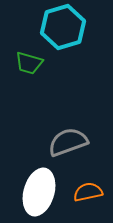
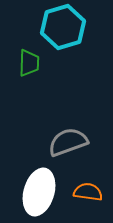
green trapezoid: rotated 104 degrees counterclockwise
orange semicircle: rotated 20 degrees clockwise
